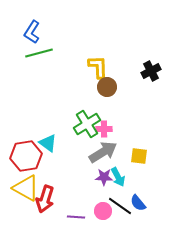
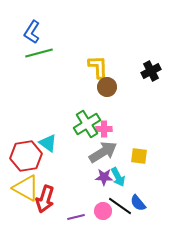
purple line: rotated 18 degrees counterclockwise
